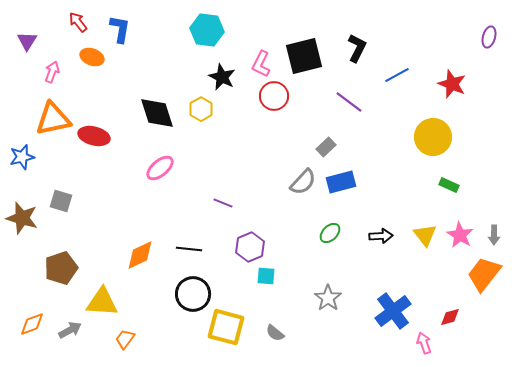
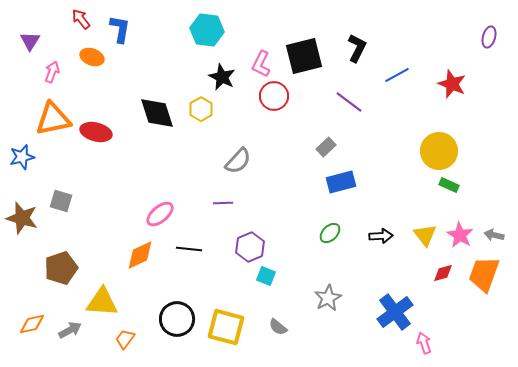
red arrow at (78, 22): moved 3 px right, 3 px up
purple triangle at (27, 41): moved 3 px right
red ellipse at (94, 136): moved 2 px right, 4 px up
yellow circle at (433, 137): moved 6 px right, 14 px down
pink ellipse at (160, 168): moved 46 px down
gray semicircle at (303, 182): moved 65 px left, 21 px up
purple line at (223, 203): rotated 24 degrees counterclockwise
gray arrow at (494, 235): rotated 102 degrees clockwise
orange trapezoid at (484, 274): rotated 18 degrees counterclockwise
cyan square at (266, 276): rotated 18 degrees clockwise
black circle at (193, 294): moved 16 px left, 25 px down
gray star at (328, 298): rotated 8 degrees clockwise
blue cross at (393, 311): moved 2 px right, 1 px down
red diamond at (450, 317): moved 7 px left, 44 px up
orange diamond at (32, 324): rotated 8 degrees clockwise
gray semicircle at (275, 333): moved 3 px right, 6 px up
